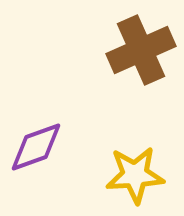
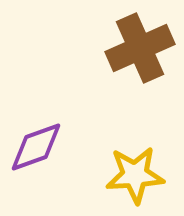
brown cross: moved 1 px left, 2 px up
